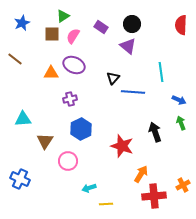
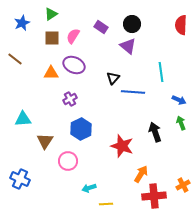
green triangle: moved 12 px left, 2 px up
brown square: moved 4 px down
purple cross: rotated 16 degrees counterclockwise
